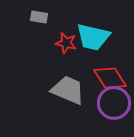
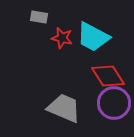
cyan trapezoid: rotated 15 degrees clockwise
red star: moved 4 px left, 5 px up
red diamond: moved 2 px left, 2 px up
gray trapezoid: moved 4 px left, 18 px down
